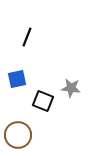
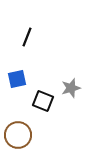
gray star: rotated 24 degrees counterclockwise
